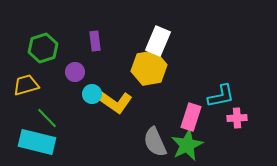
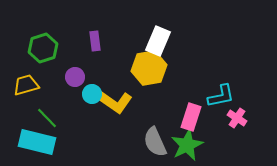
purple circle: moved 5 px down
pink cross: rotated 36 degrees clockwise
